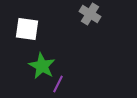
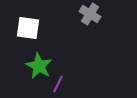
white square: moved 1 px right, 1 px up
green star: moved 3 px left
